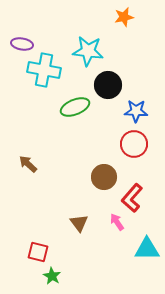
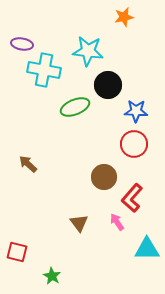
red square: moved 21 px left
